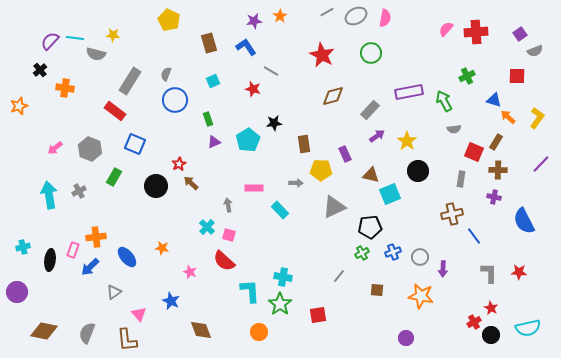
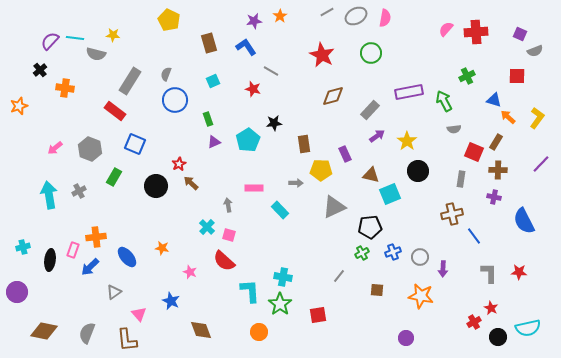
purple square at (520, 34): rotated 32 degrees counterclockwise
black circle at (491, 335): moved 7 px right, 2 px down
